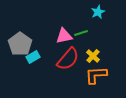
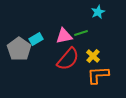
gray pentagon: moved 1 px left, 5 px down
cyan rectangle: moved 3 px right, 18 px up
orange L-shape: moved 2 px right
